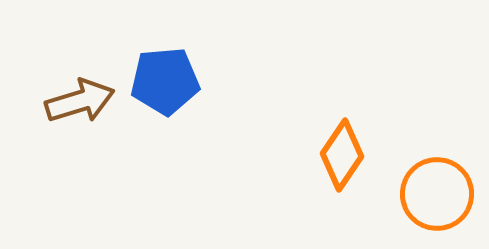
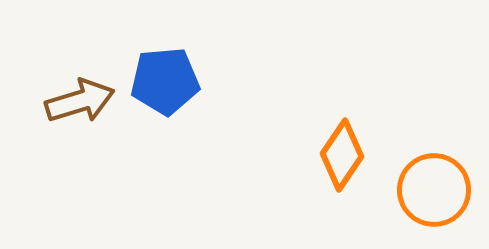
orange circle: moved 3 px left, 4 px up
